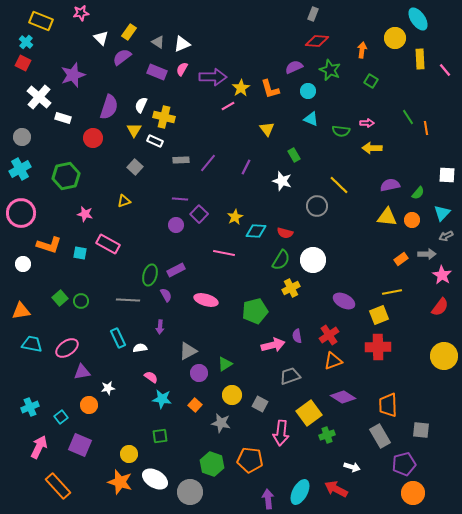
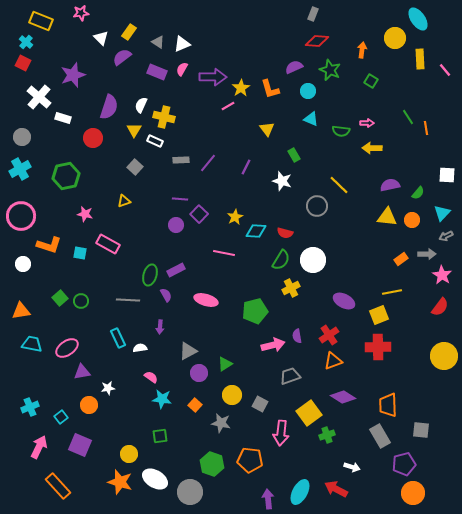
pink circle at (21, 213): moved 3 px down
